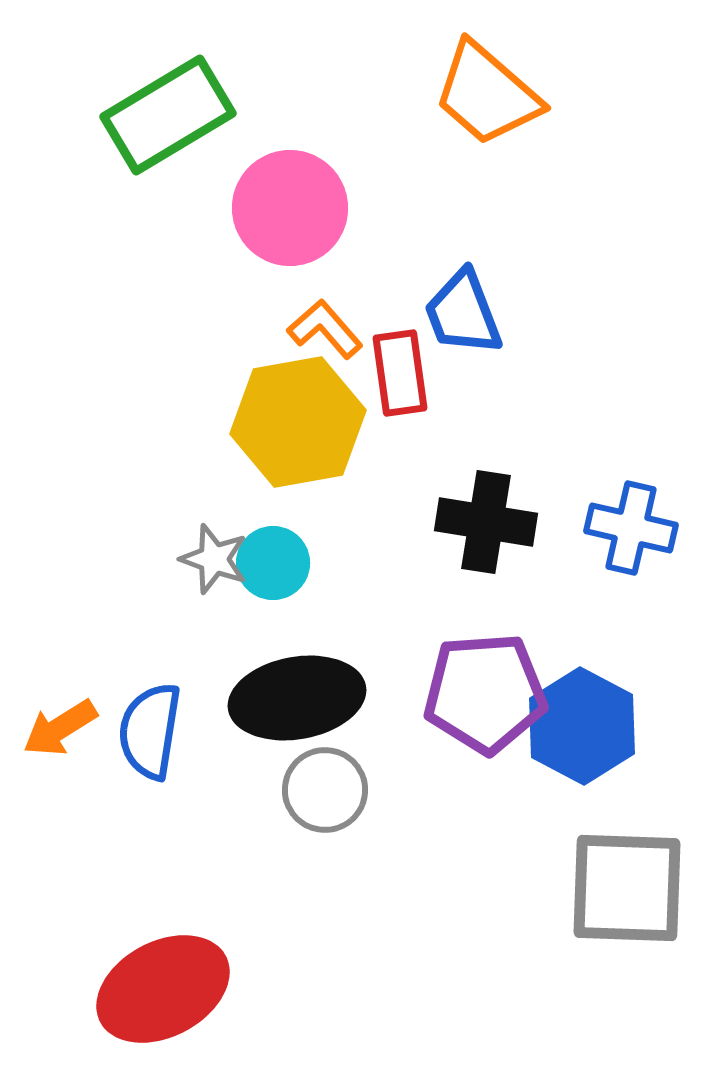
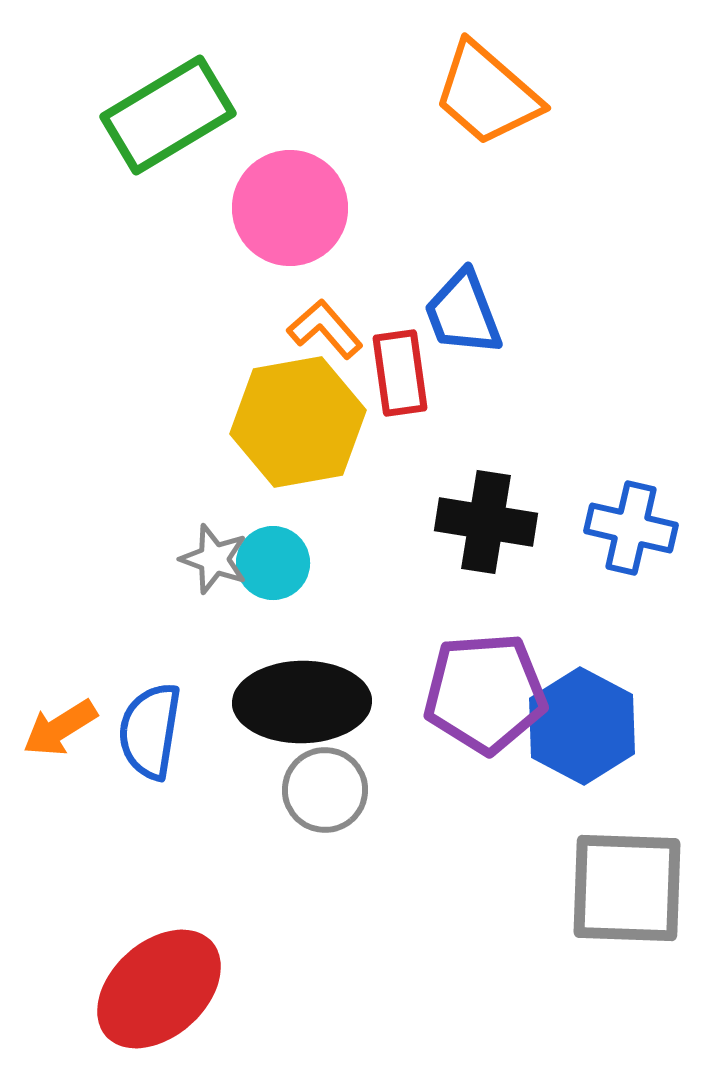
black ellipse: moved 5 px right, 4 px down; rotated 9 degrees clockwise
red ellipse: moved 4 px left; rotated 14 degrees counterclockwise
